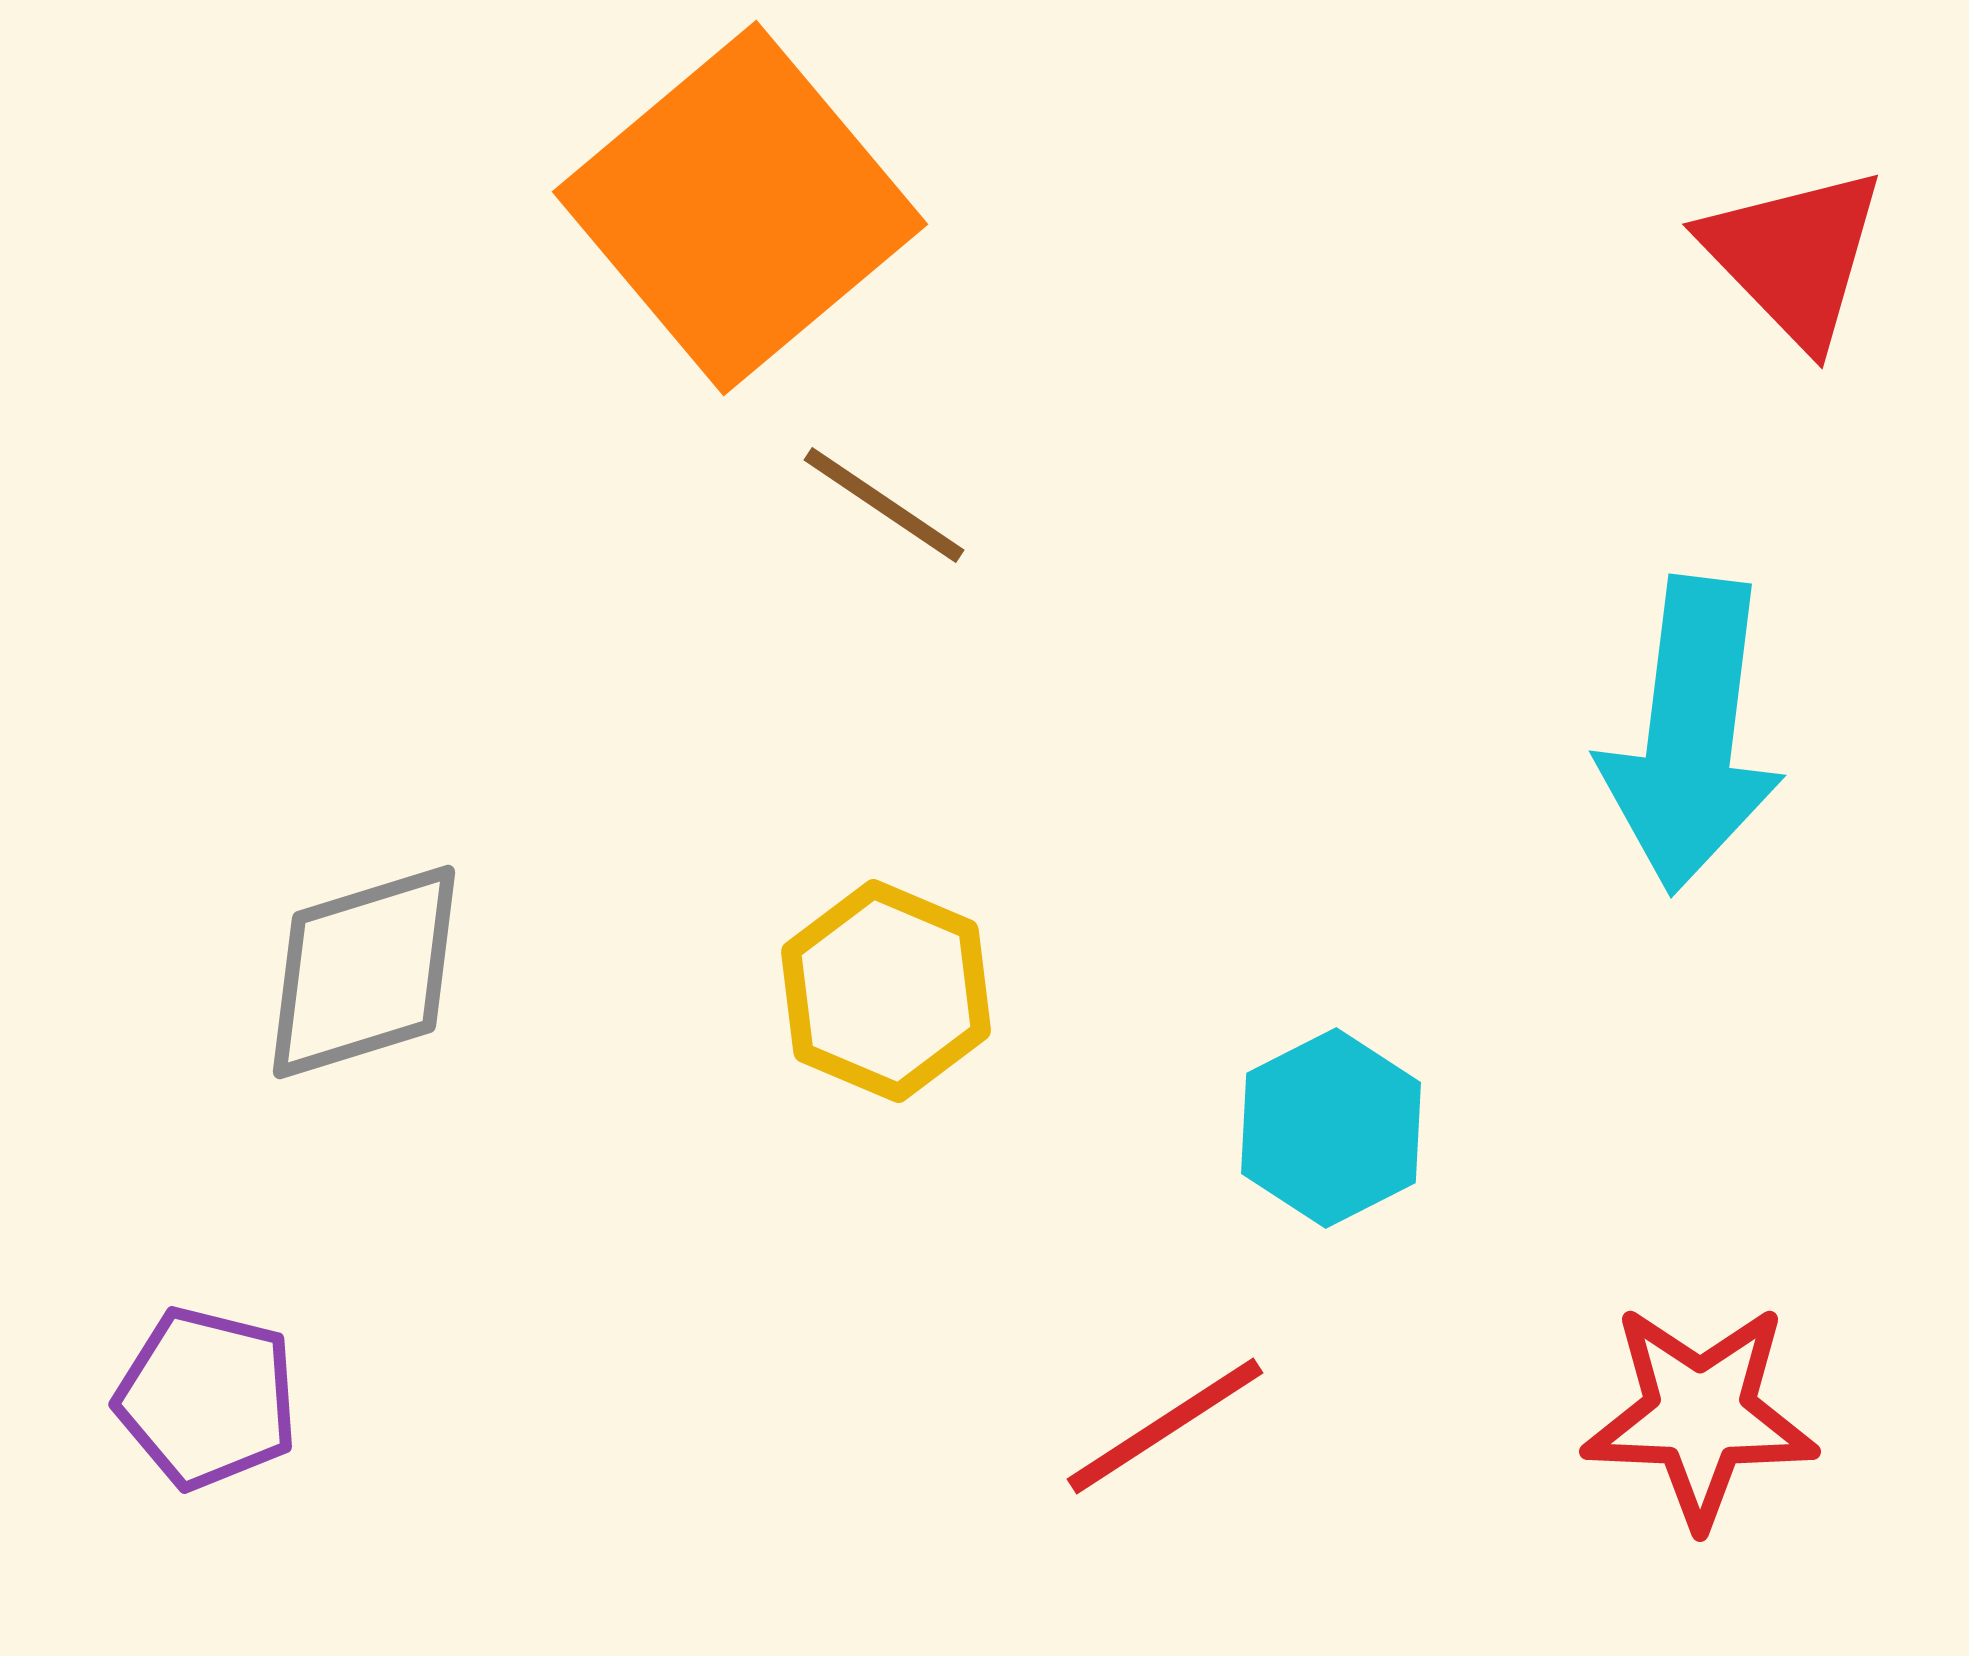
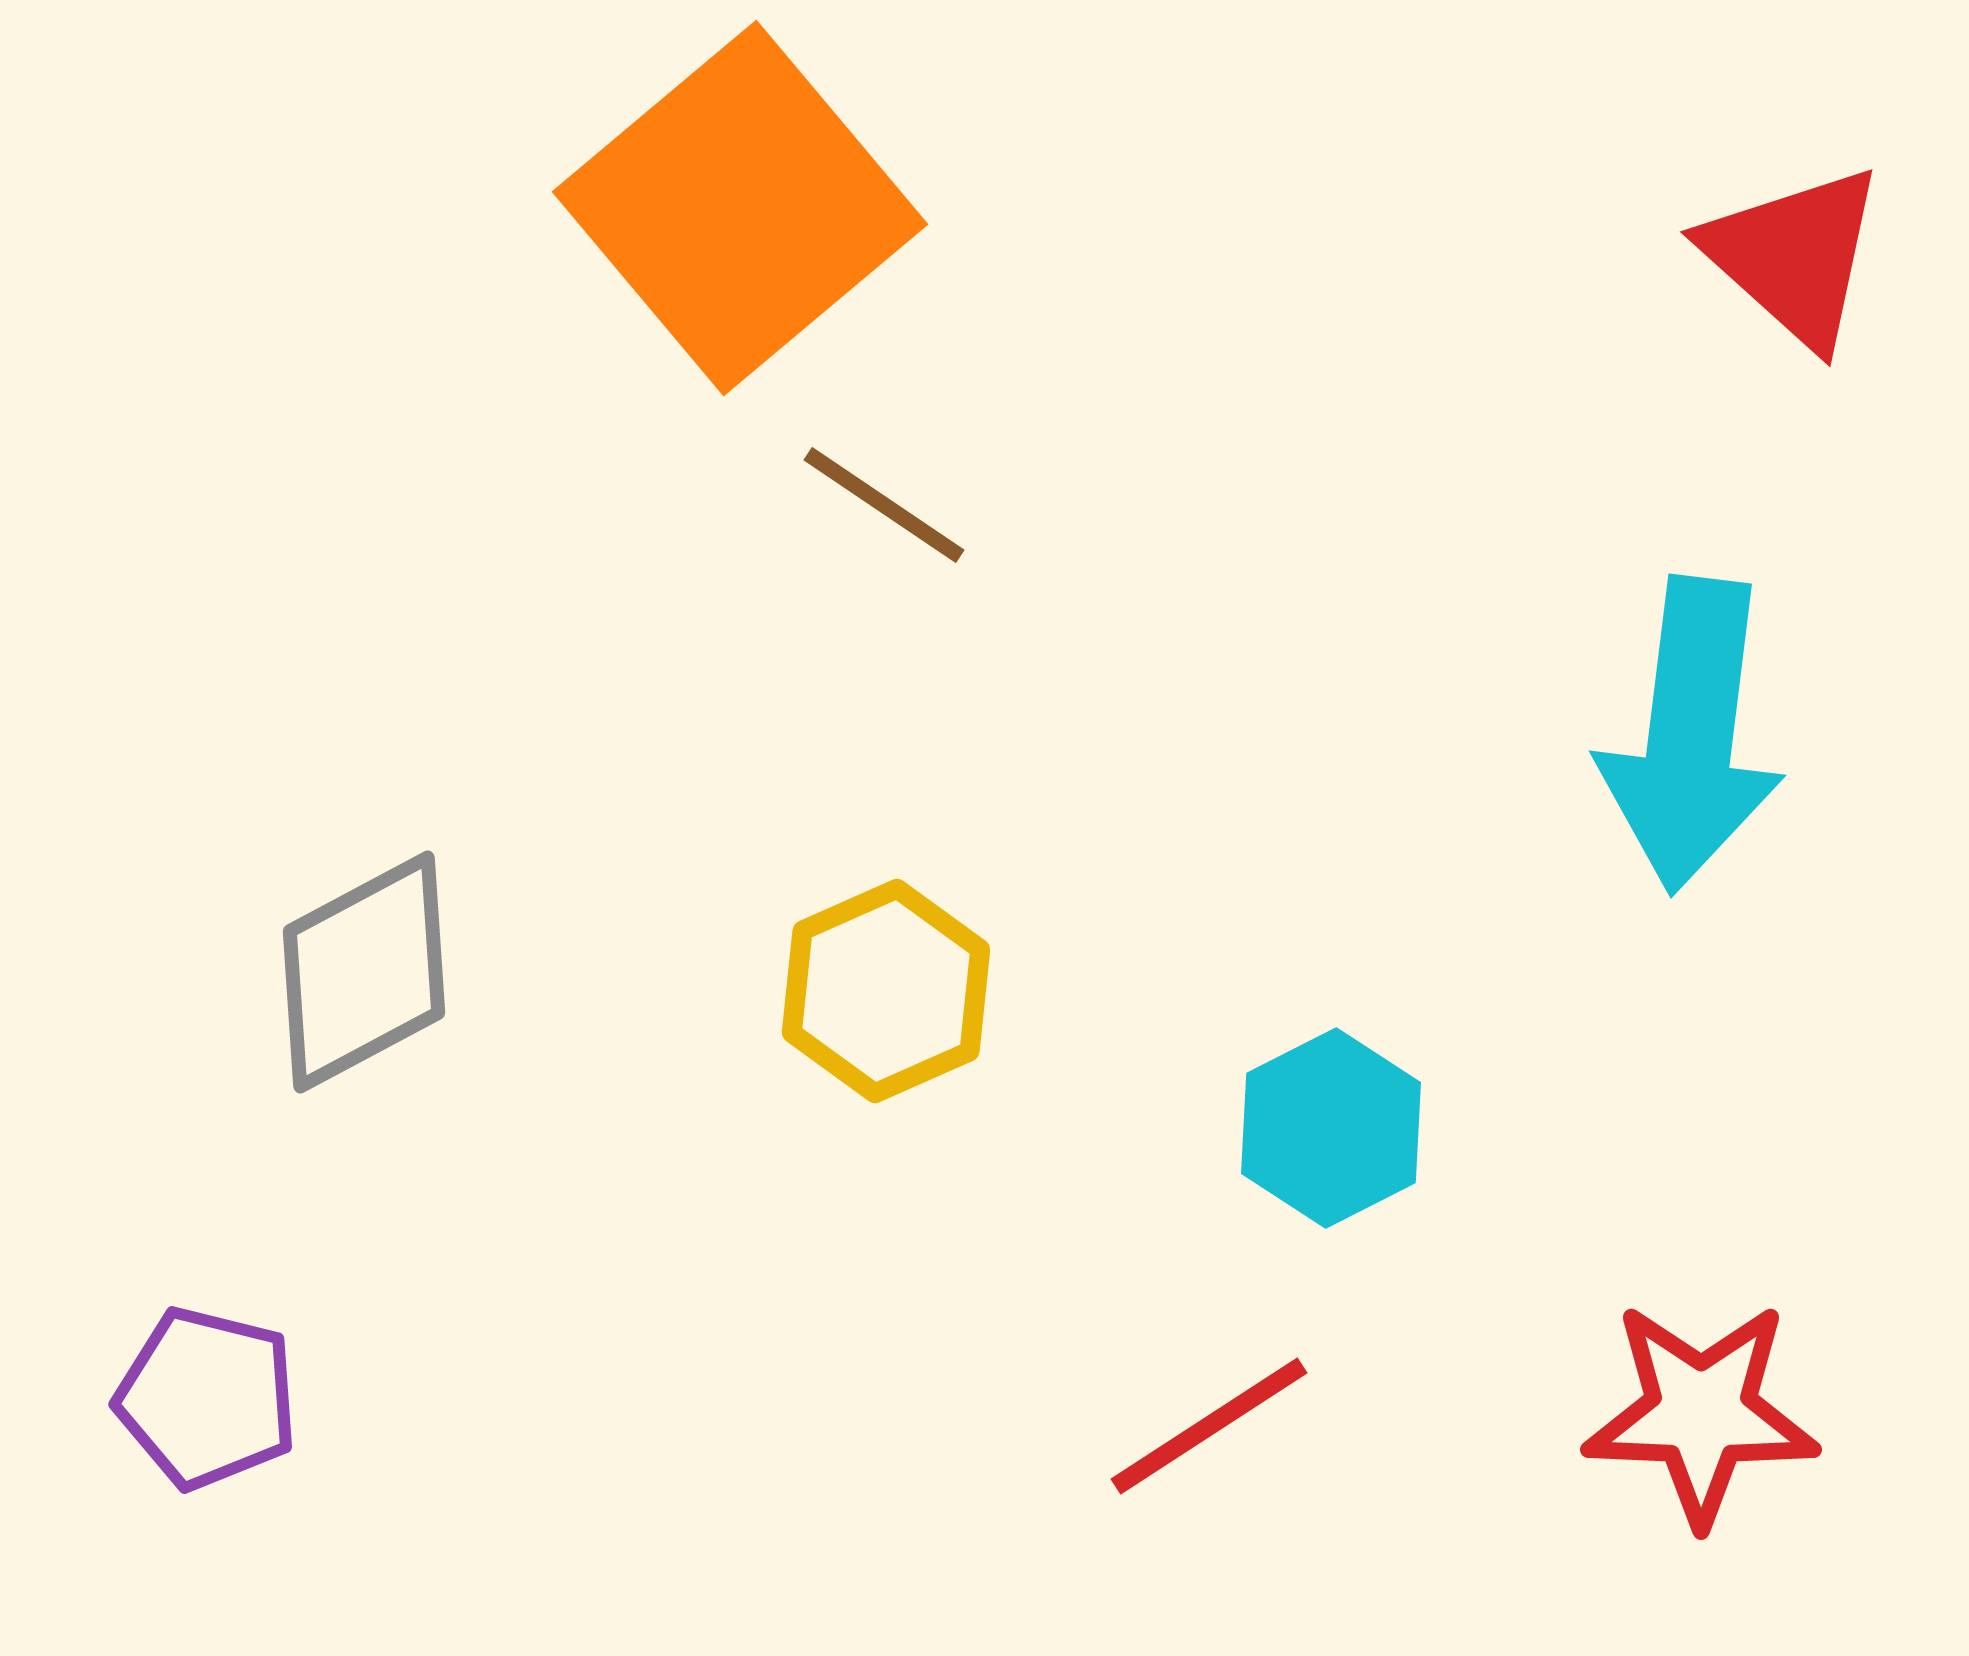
red triangle: rotated 4 degrees counterclockwise
gray diamond: rotated 11 degrees counterclockwise
yellow hexagon: rotated 13 degrees clockwise
red star: moved 1 px right, 2 px up
red line: moved 44 px right
